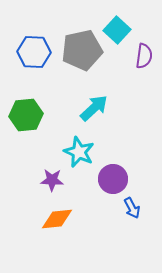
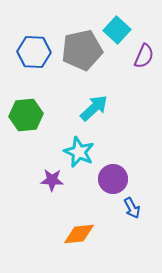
purple semicircle: rotated 15 degrees clockwise
orange diamond: moved 22 px right, 15 px down
